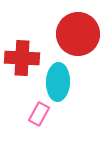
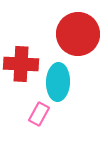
red cross: moved 1 px left, 6 px down
